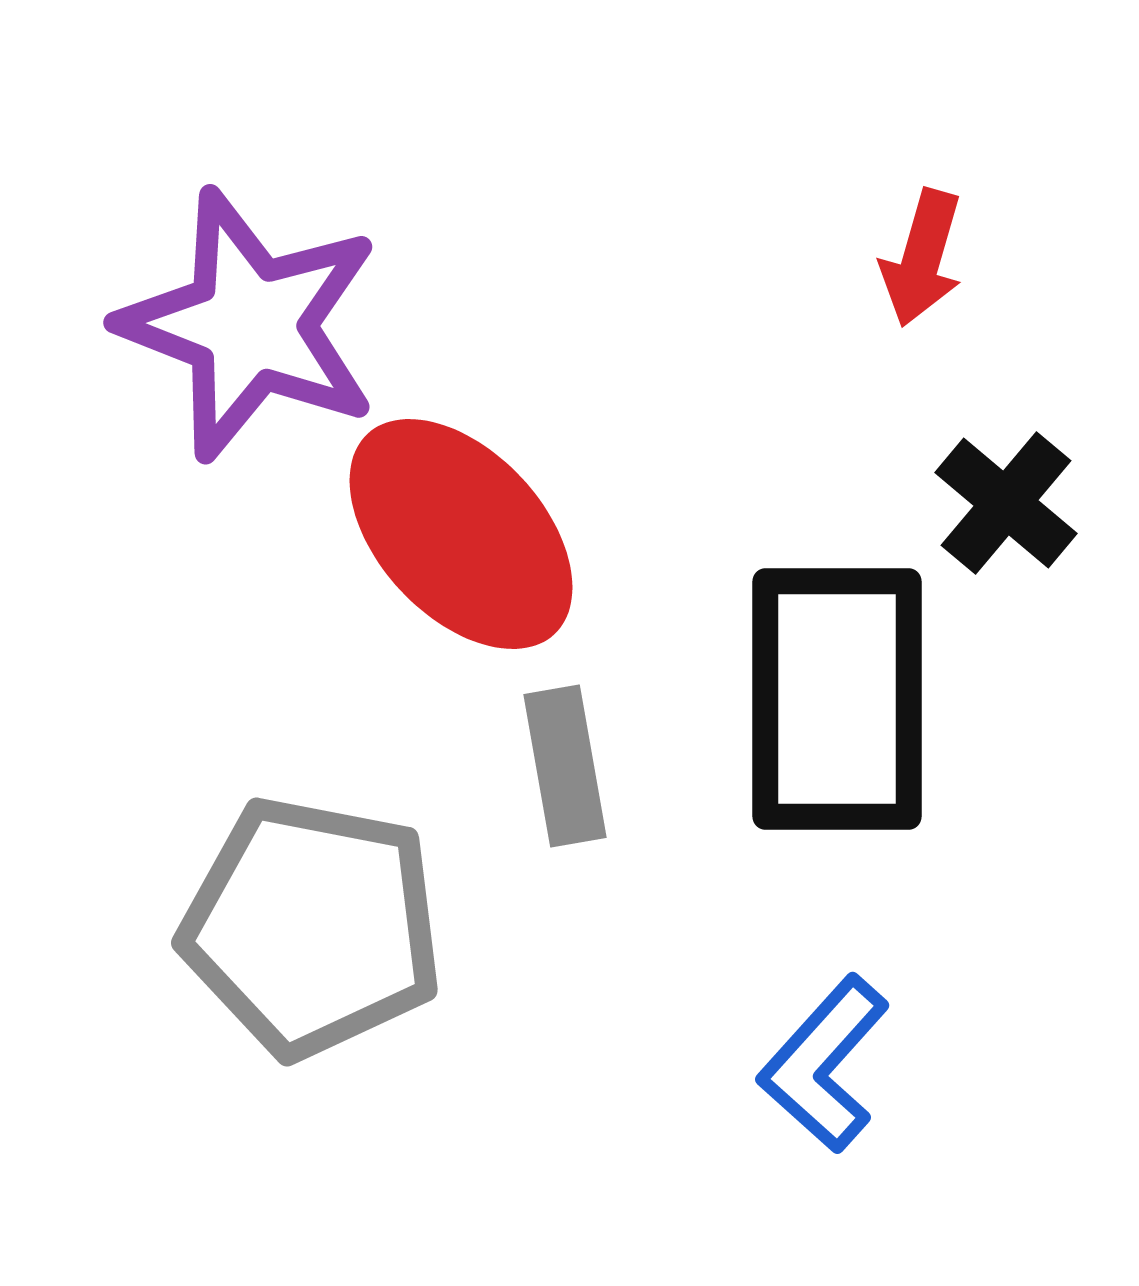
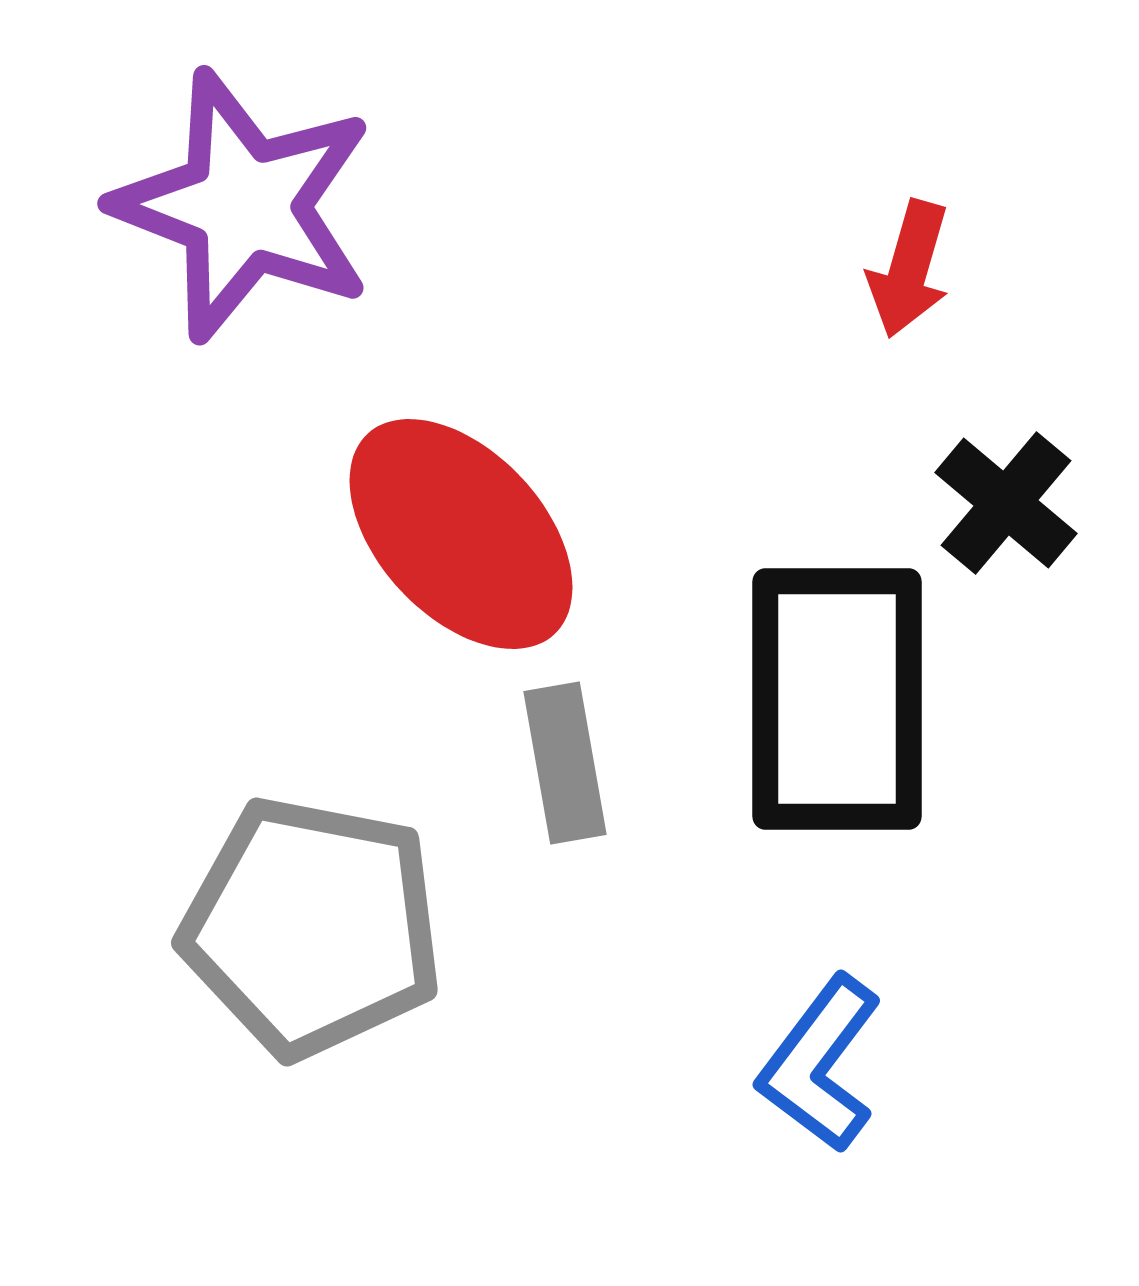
red arrow: moved 13 px left, 11 px down
purple star: moved 6 px left, 119 px up
gray rectangle: moved 3 px up
blue L-shape: moved 4 px left; rotated 5 degrees counterclockwise
